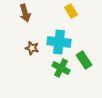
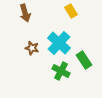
cyan cross: moved 1 px down; rotated 35 degrees clockwise
green cross: moved 3 px down
